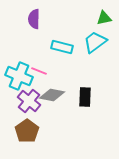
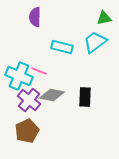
purple semicircle: moved 1 px right, 2 px up
purple cross: moved 1 px up
brown pentagon: rotated 10 degrees clockwise
